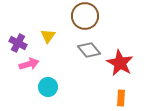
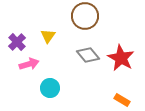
purple cross: moved 1 px left, 1 px up; rotated 18 degrees clockwise
gray diamond: moved 1 px left, 5 px down
red star: moved 1 px right, 5 px up
cyan circle: moved 2 px right, 1 px down
orange rectangle: moved 1 px right, 2 px down; rotated 63 degrees counterclockwise
